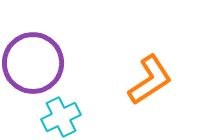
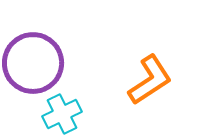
cyan cross: moved 1 px right, 3 px up
